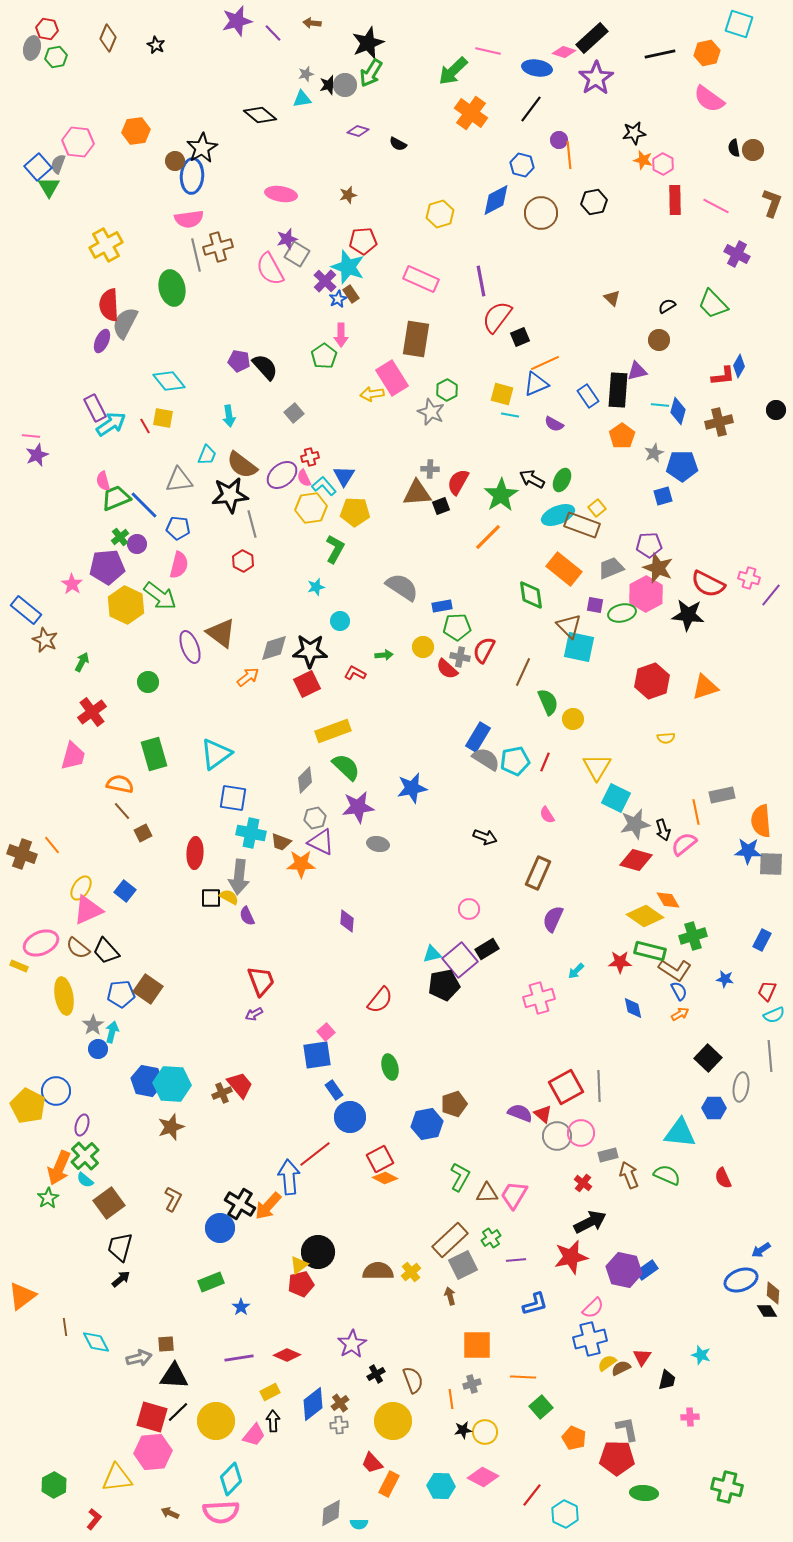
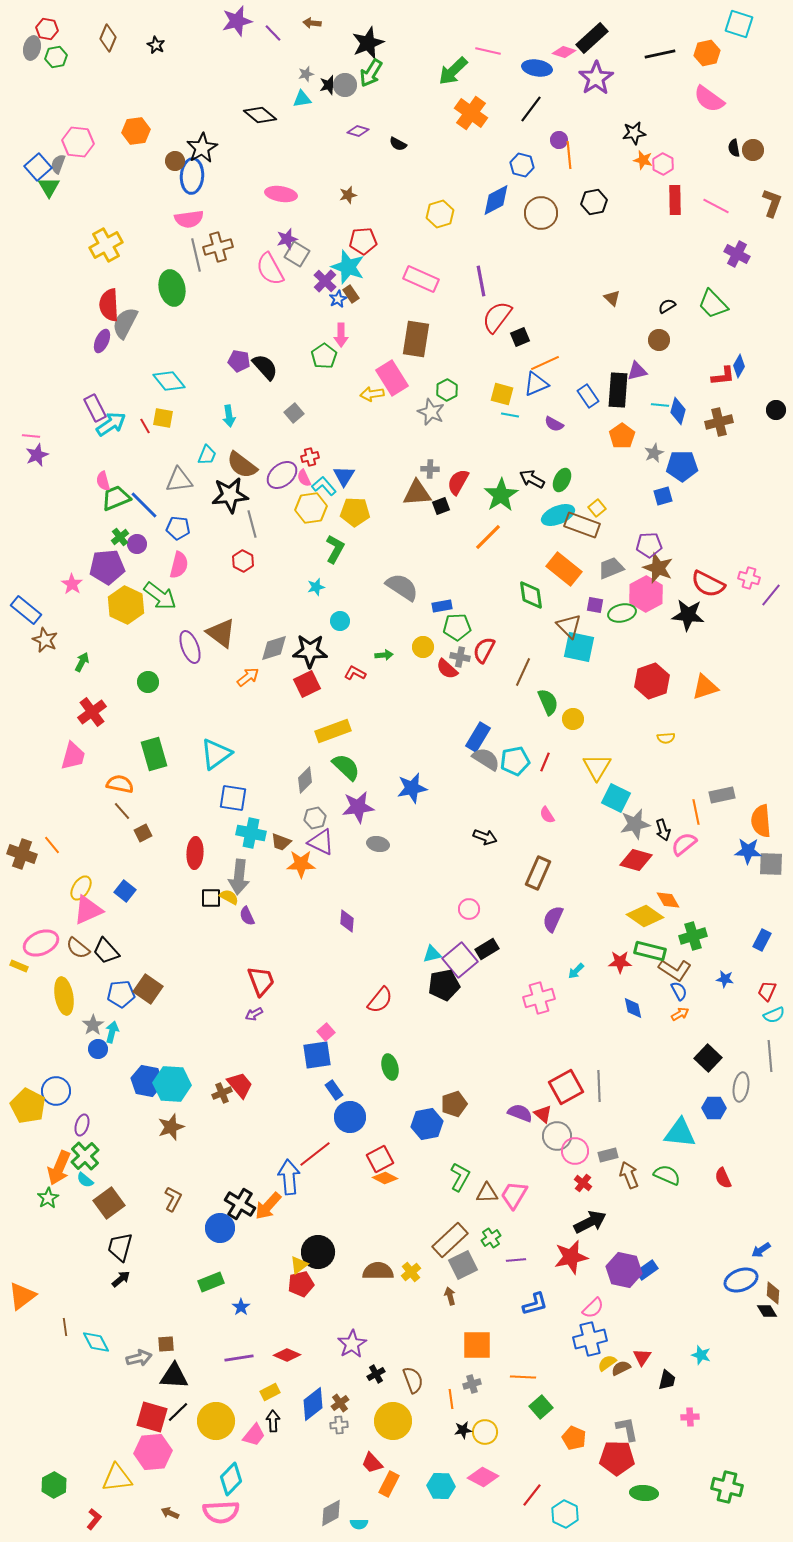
pink circle at (581, 1133): moved 6 px left, 18 px down
